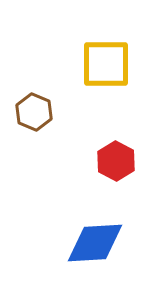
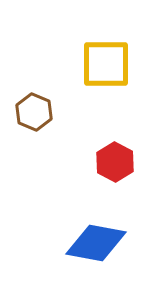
red hexagon: moved 1 px left, 1 px down
blue diamond: moved 1 px right; rotated 14 degrees clockwise
